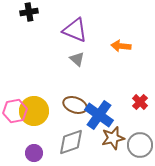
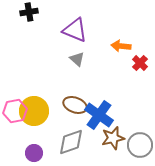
red cross: moved 39 px up
